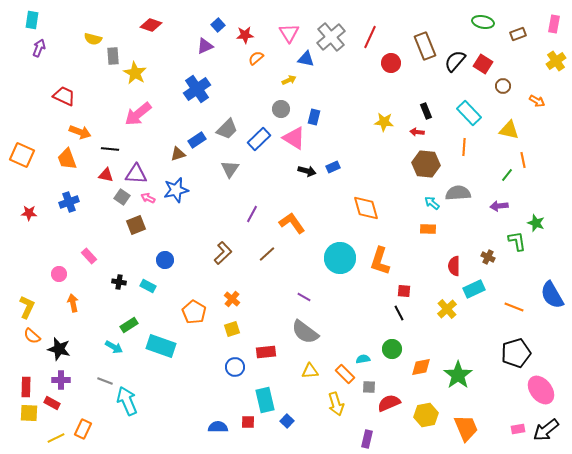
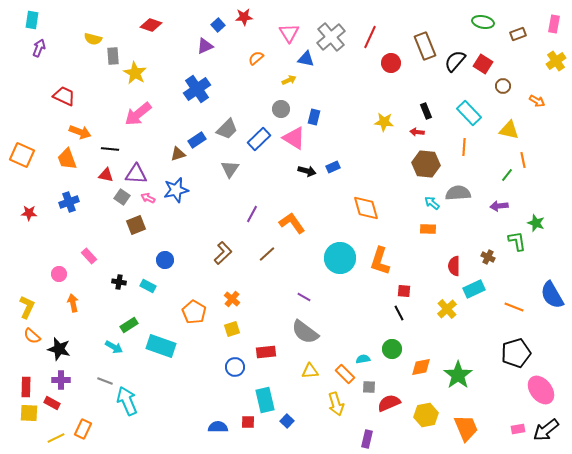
red star at (245, 35): moved 1 px left, 18 px up
